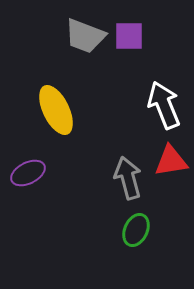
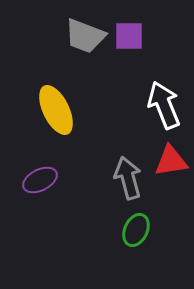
purple ellipse: moved 12 px right, 7 px down
